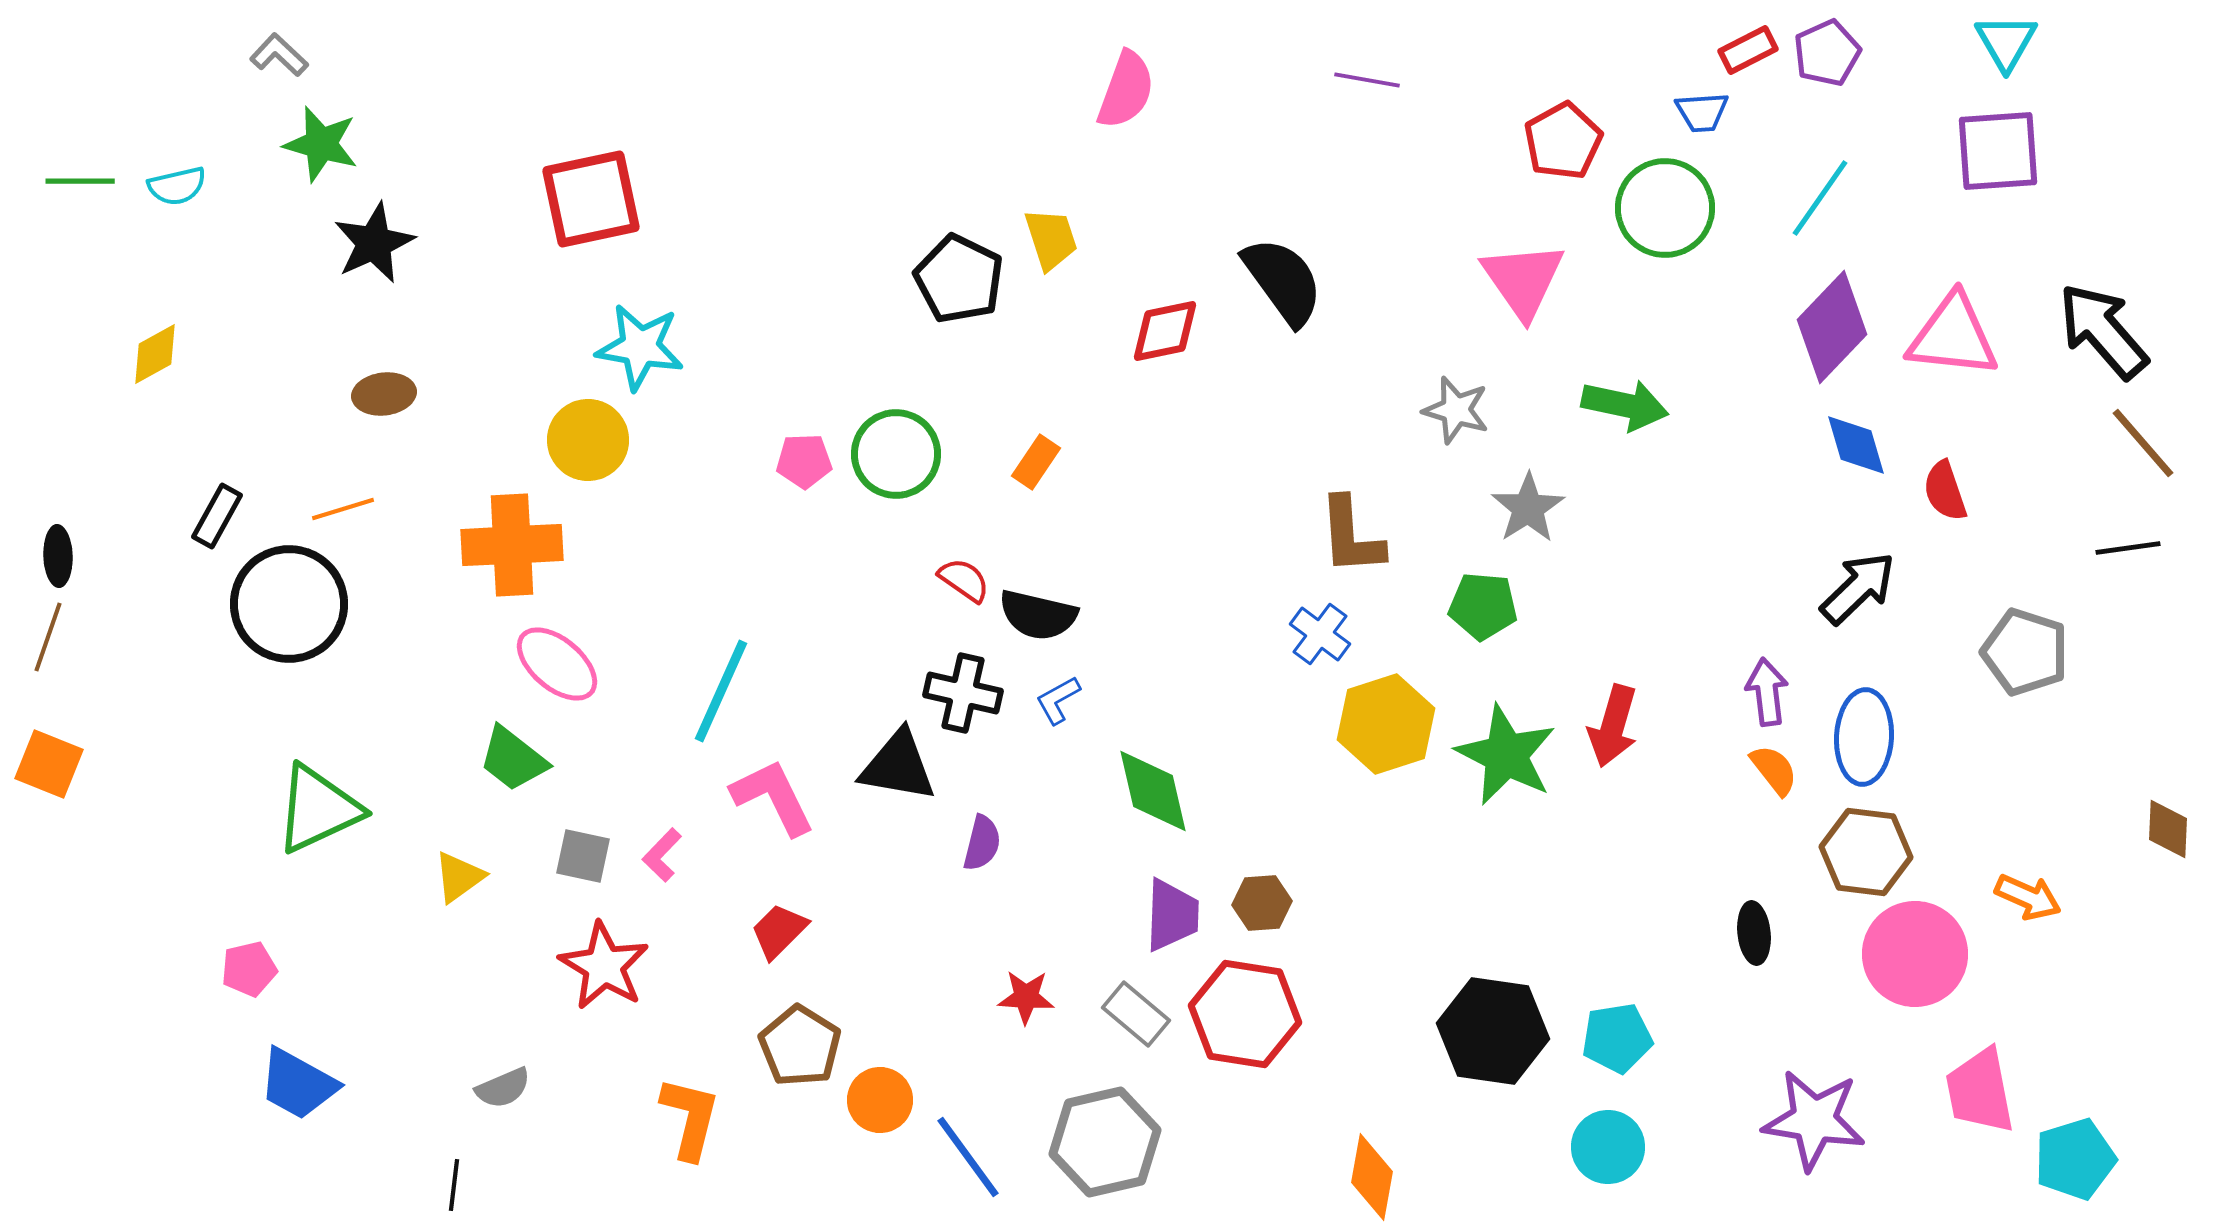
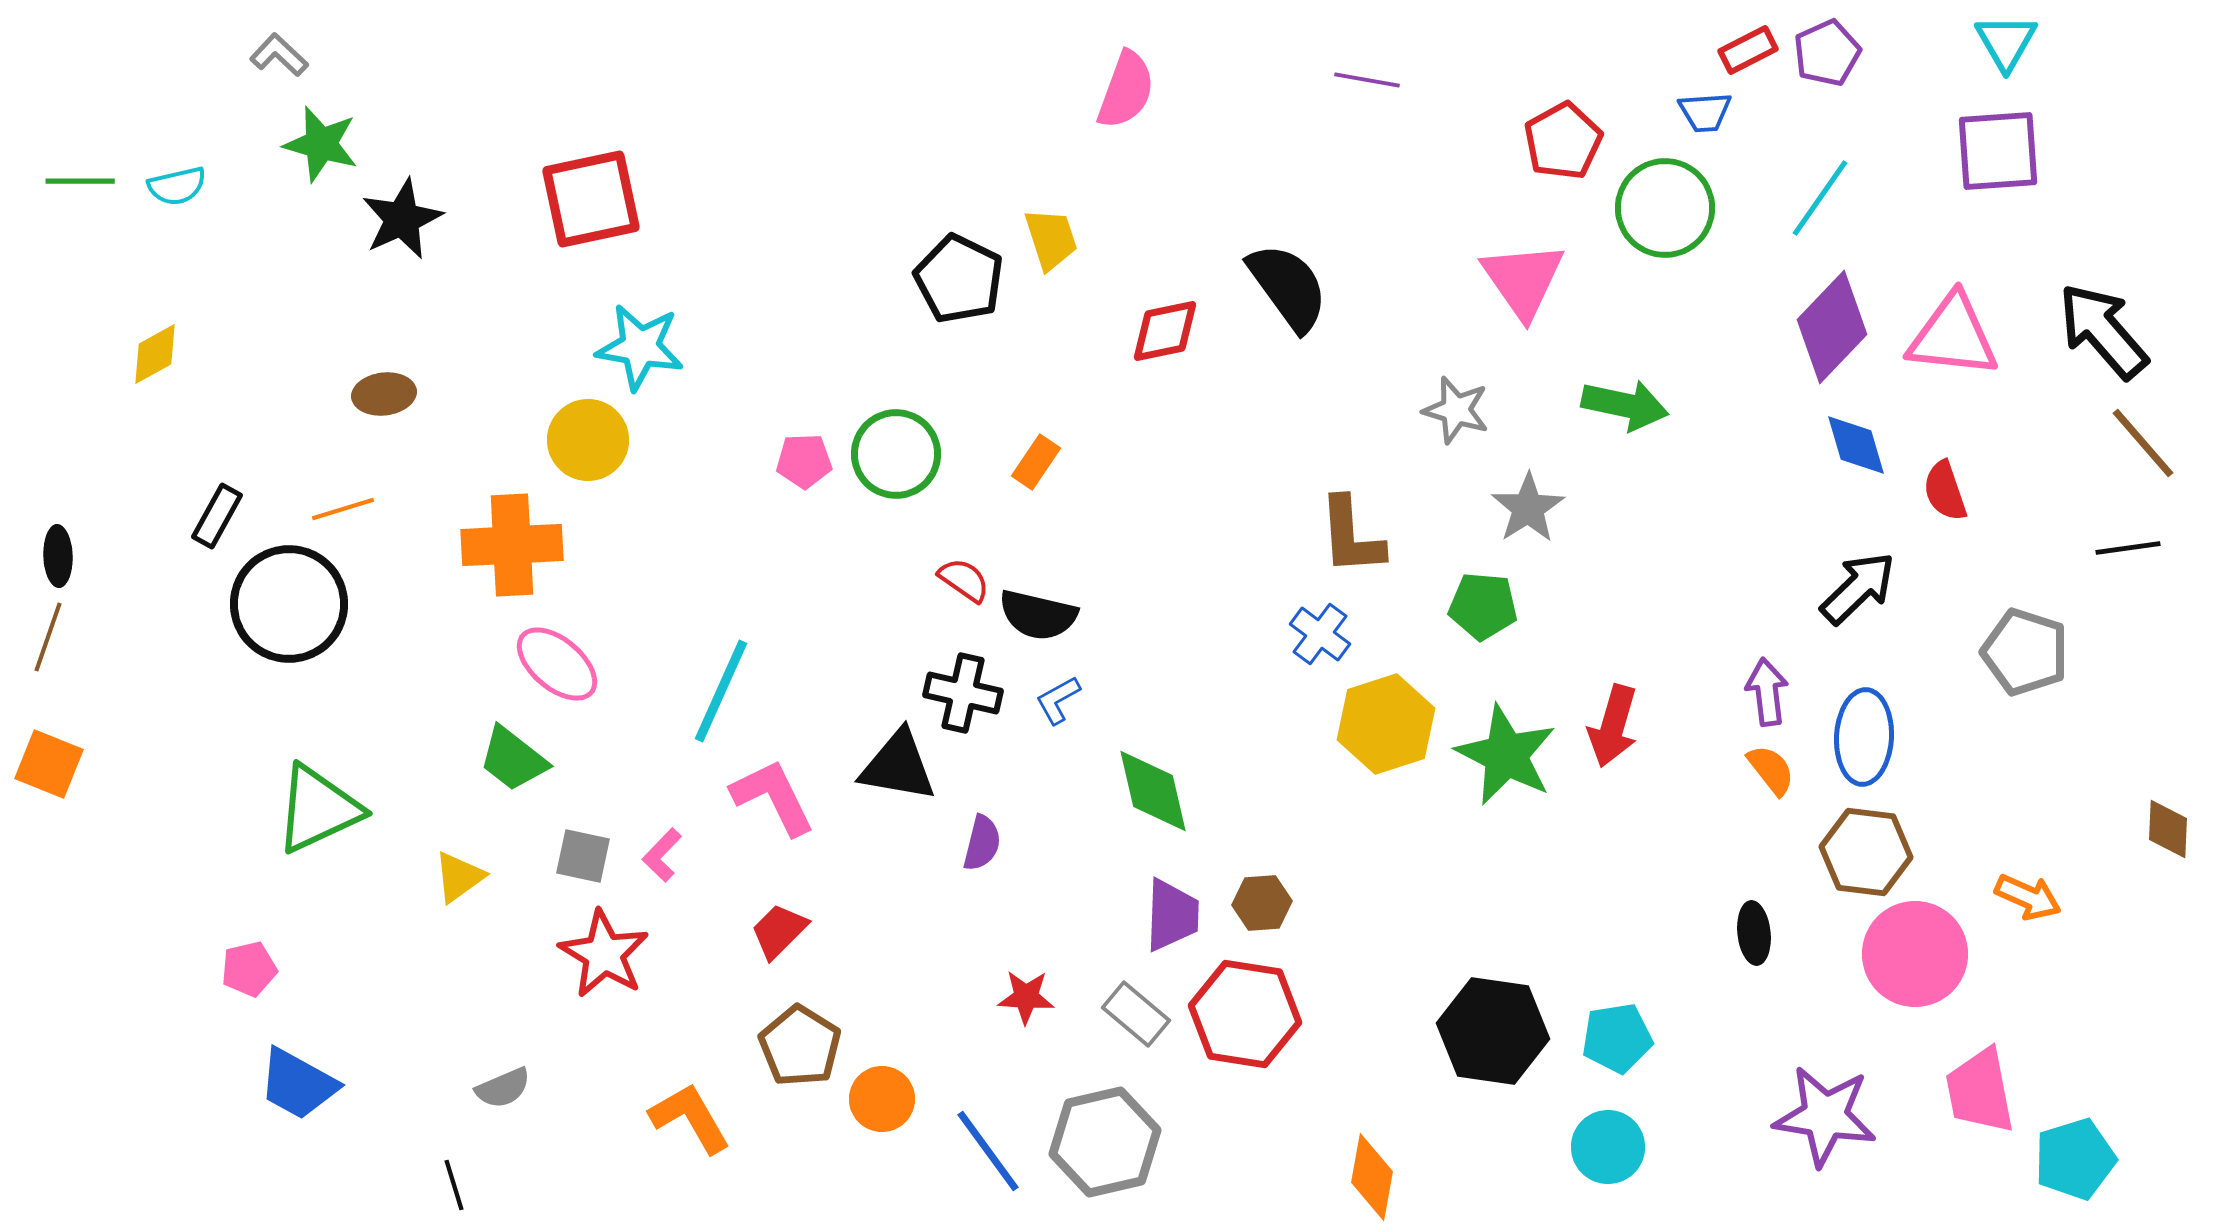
blue trapezoid at (1702, 112): moved 3 px right
black star at (374, 243): moved 28 px right, 24 px up
black semicircle at (1283, 281): moved 5 px right, 6 px down
orange semicircle at (1774, 770): moved 3 px left
red star at (604, 966): moved 12 px up
orange circle at (880, 1100): moved 2 px right, 1 px up
orange L-shape at (690, 1118): rotated 44 degrees counterclockwise
purple star at (1814, 1120): moved 11 px right, 4 px up
blue line at (968, 1157): moved 20 px right, 6 px up
black line at (454, 1185): rotated 24 degrees counterclockwise
